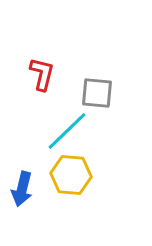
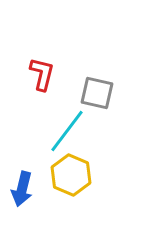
gray square: rotated 8 degrees clockwise
cyan line: rotated 9 degrees counterclockwise
yellow hexagon: rotated 18 degrees clockwise
